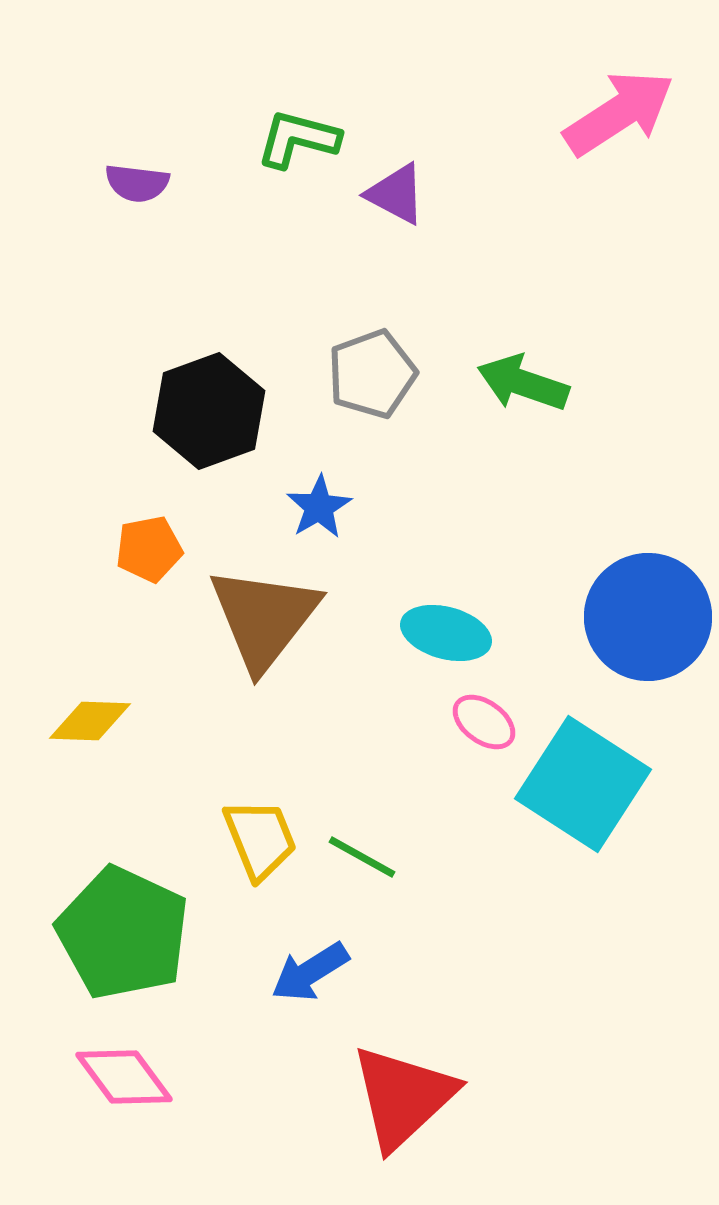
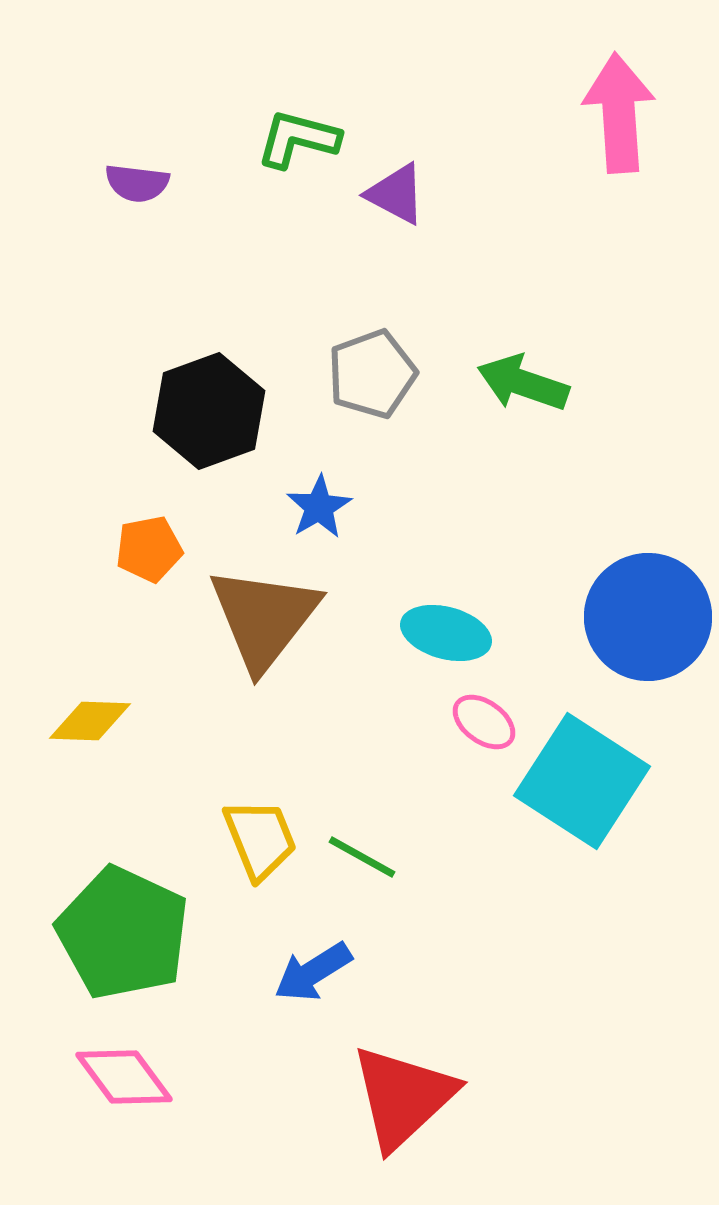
pink arrow: rotated 61 degrees counterclockwise
cyan square: moved 1 px left, 3 px up
blue arrow: moved 3 px right
